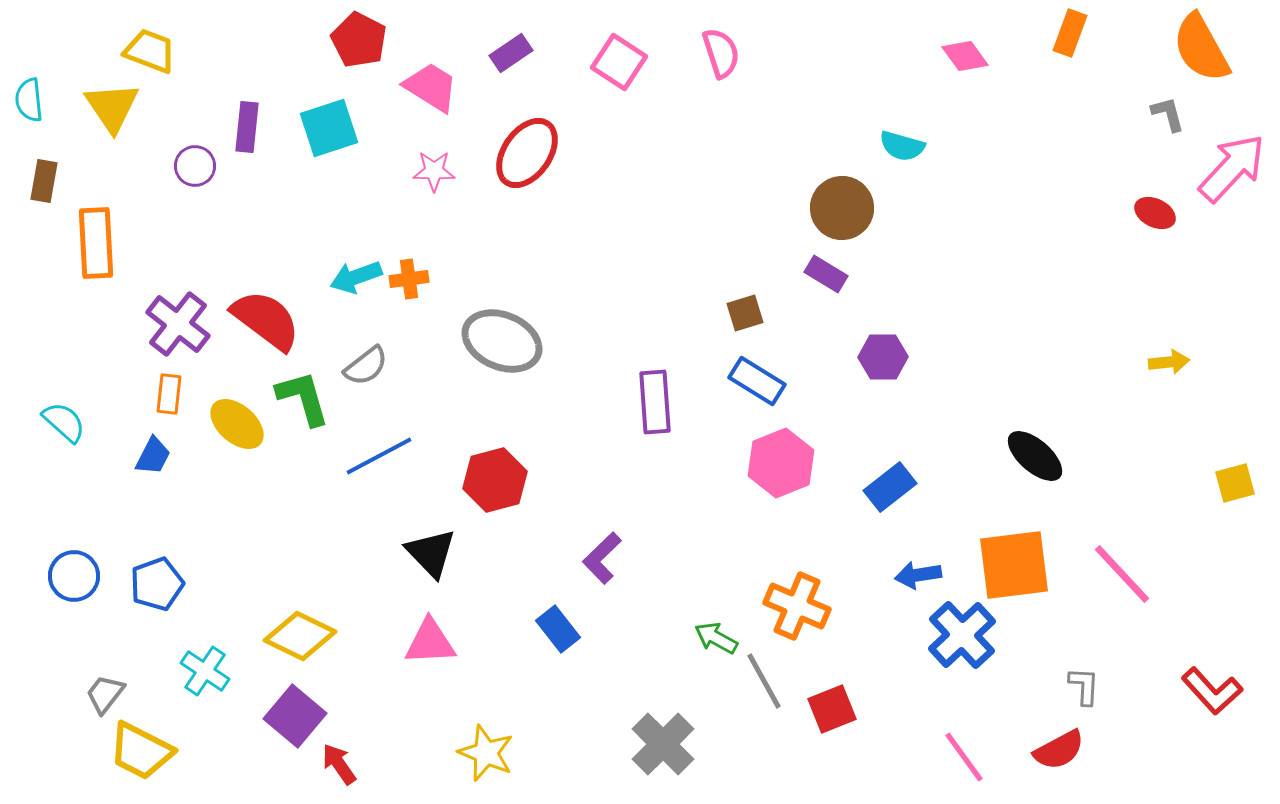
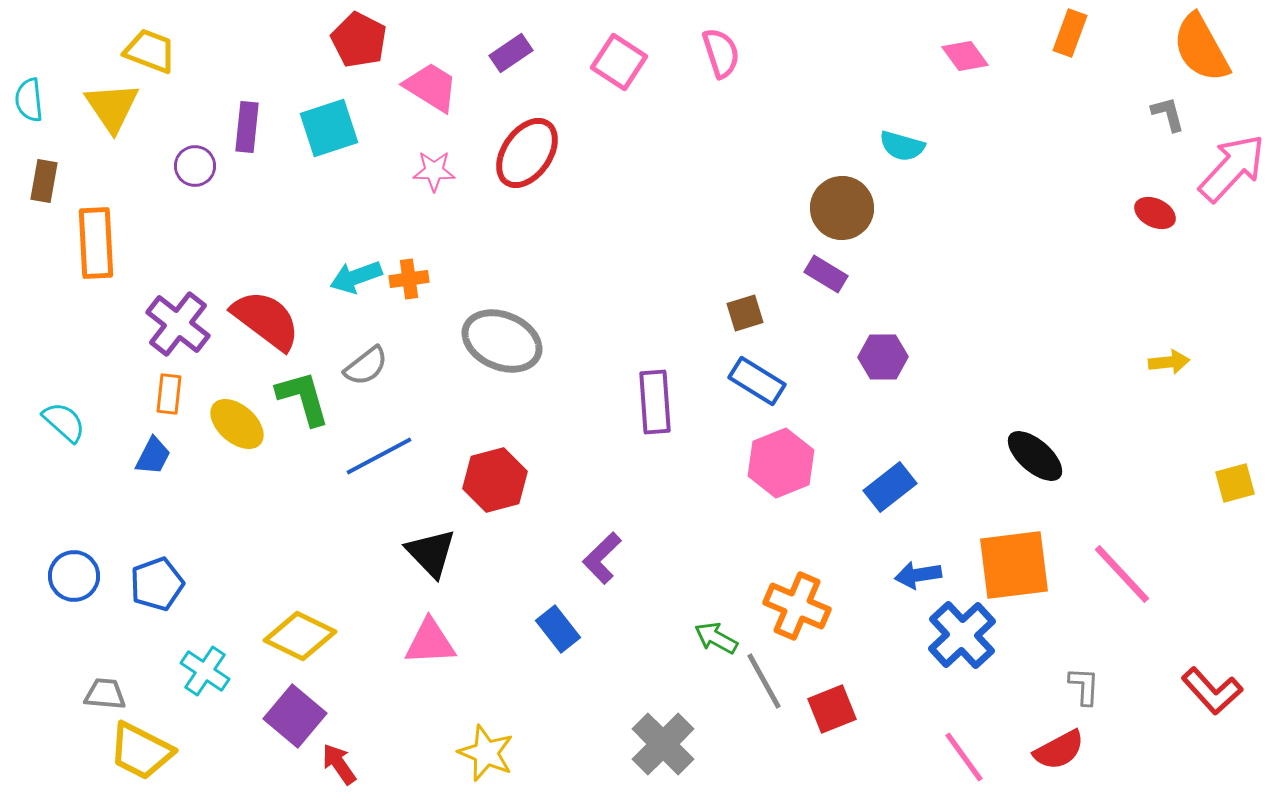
gray trapezoid at (105, 694): rotated 57 degrees clockwise
